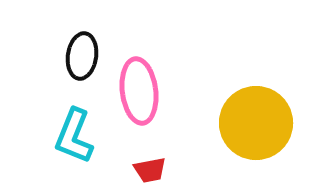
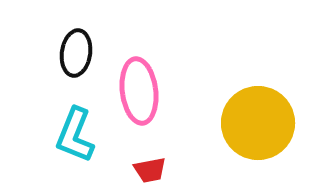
black ellipse: moved 6 px left, 3 px up
yellow circle: moved 2 px right
cyan L-shape: moved 1 px right, 1 px up
